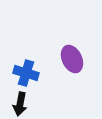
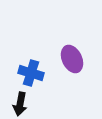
blue cross: moved 5 px right
